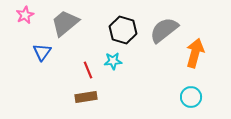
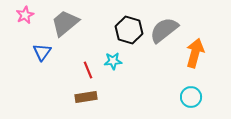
black hexagon: moved 6 px right
